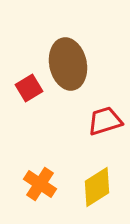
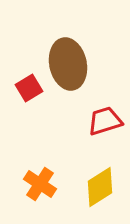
yellow diamond: moved 3 px right
